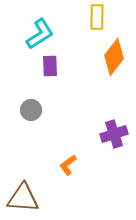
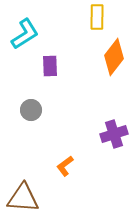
cyan L-shape: moved 15 px left
orange L-shape: moved 3 px left, 1 px down
